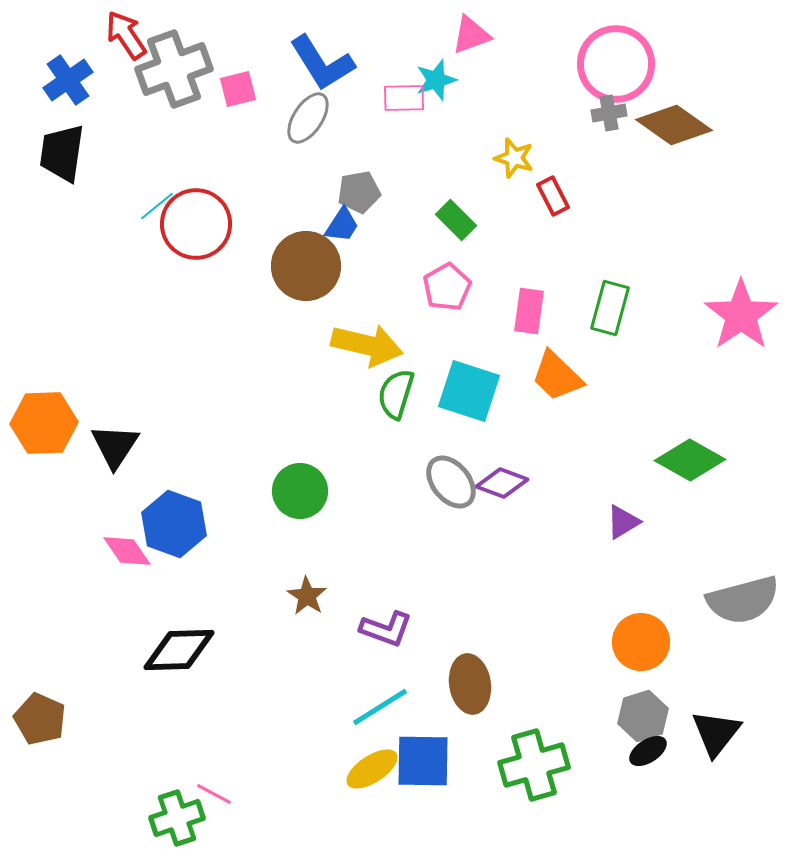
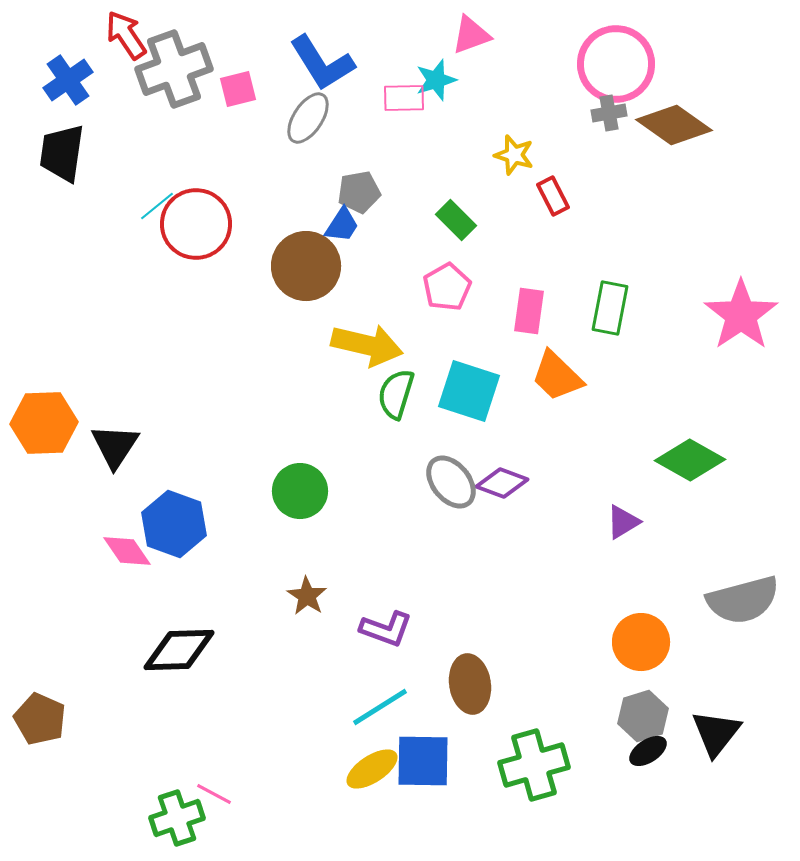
yellow star at (514, 158): moved 3 px up
green rectangle at (610, 308): rotated 4 degrees counterclockwise
